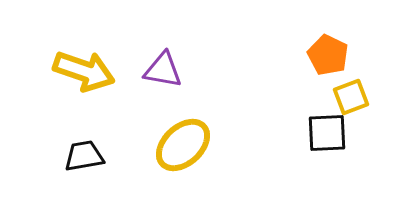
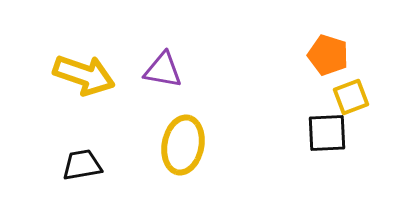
orange pentagon: rotated 9 degrees counterclockwise
yellow arrow: moved 4 px down
yellow ellipse: rotated 36 degrees counterclockwise
black trapezoid: moved 2 px left, 9 px down
